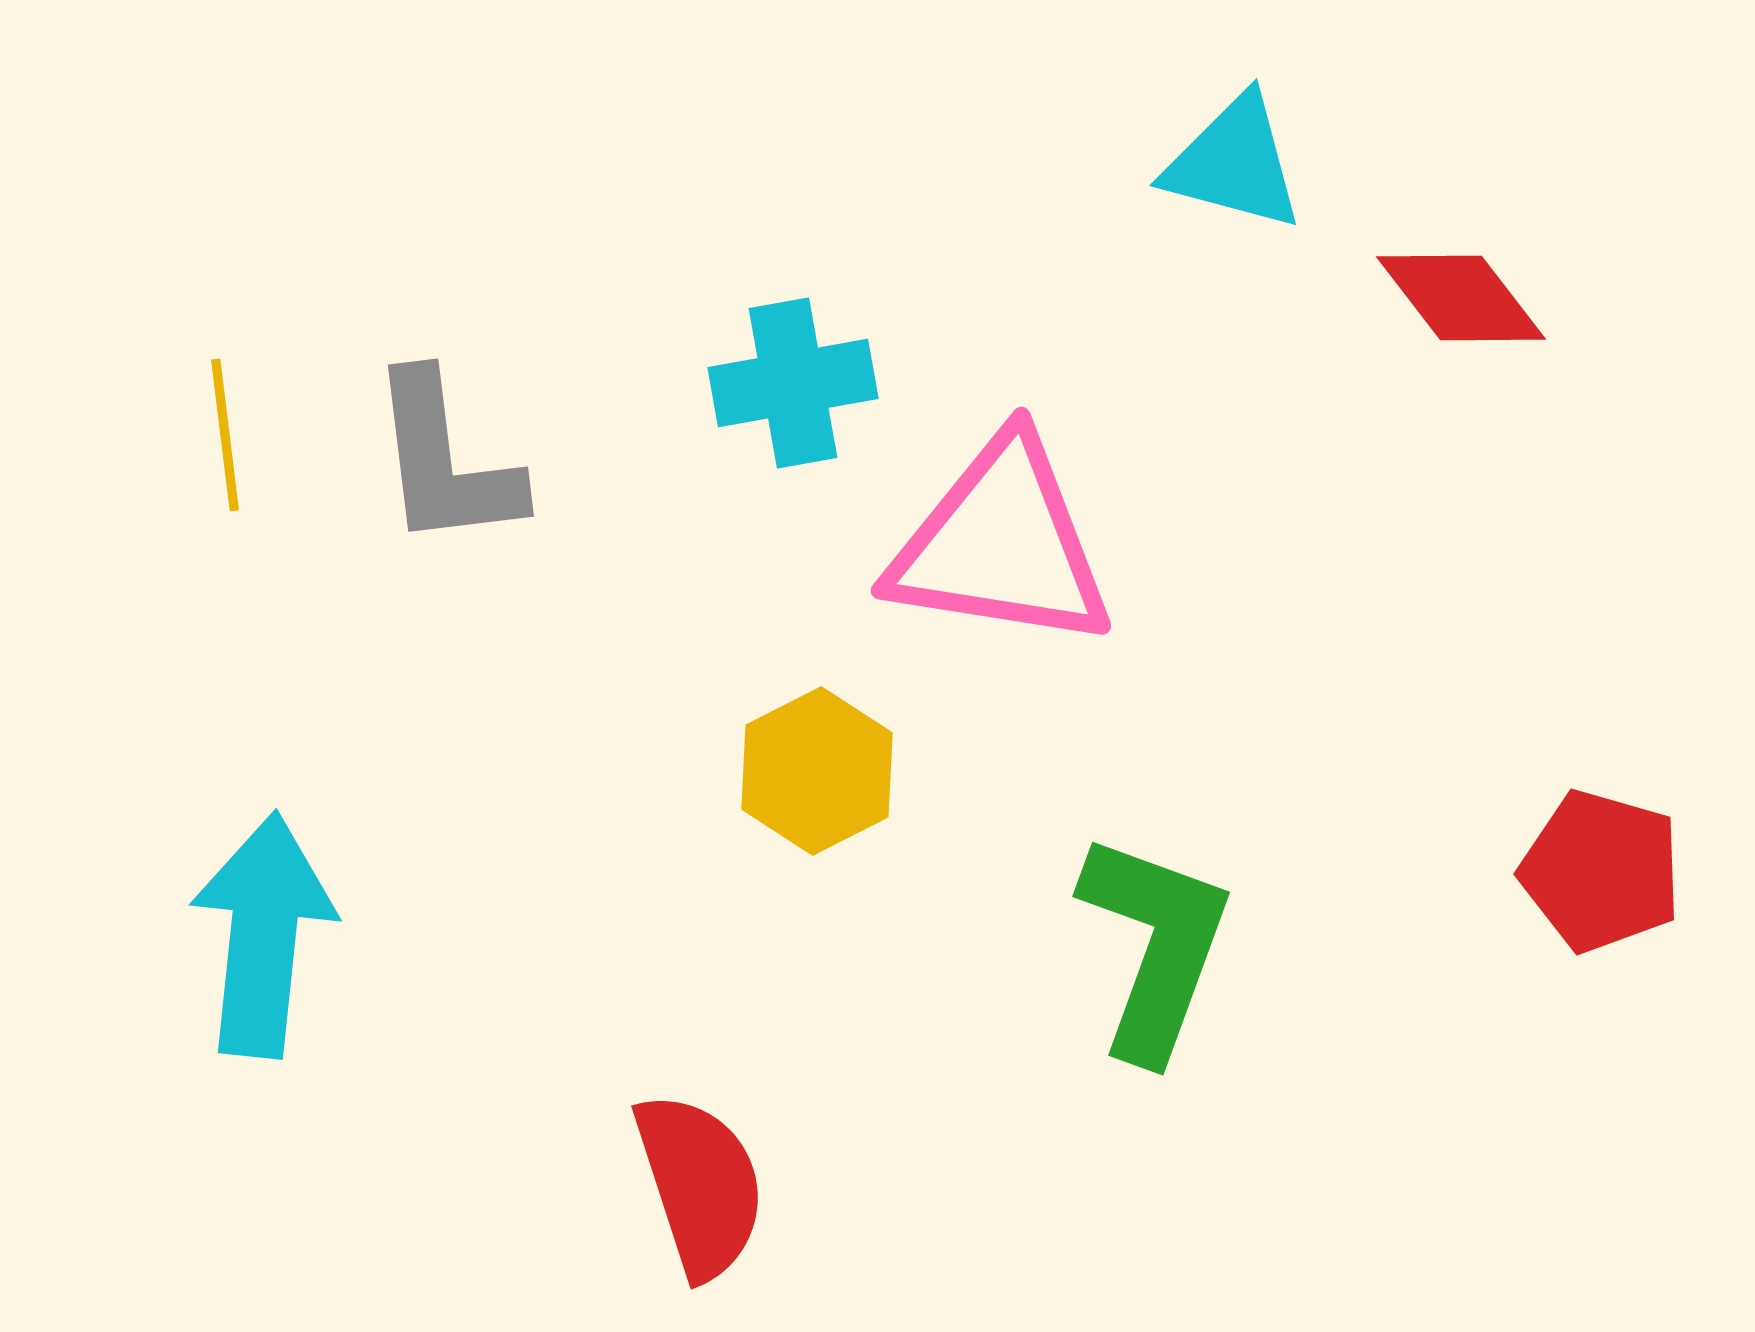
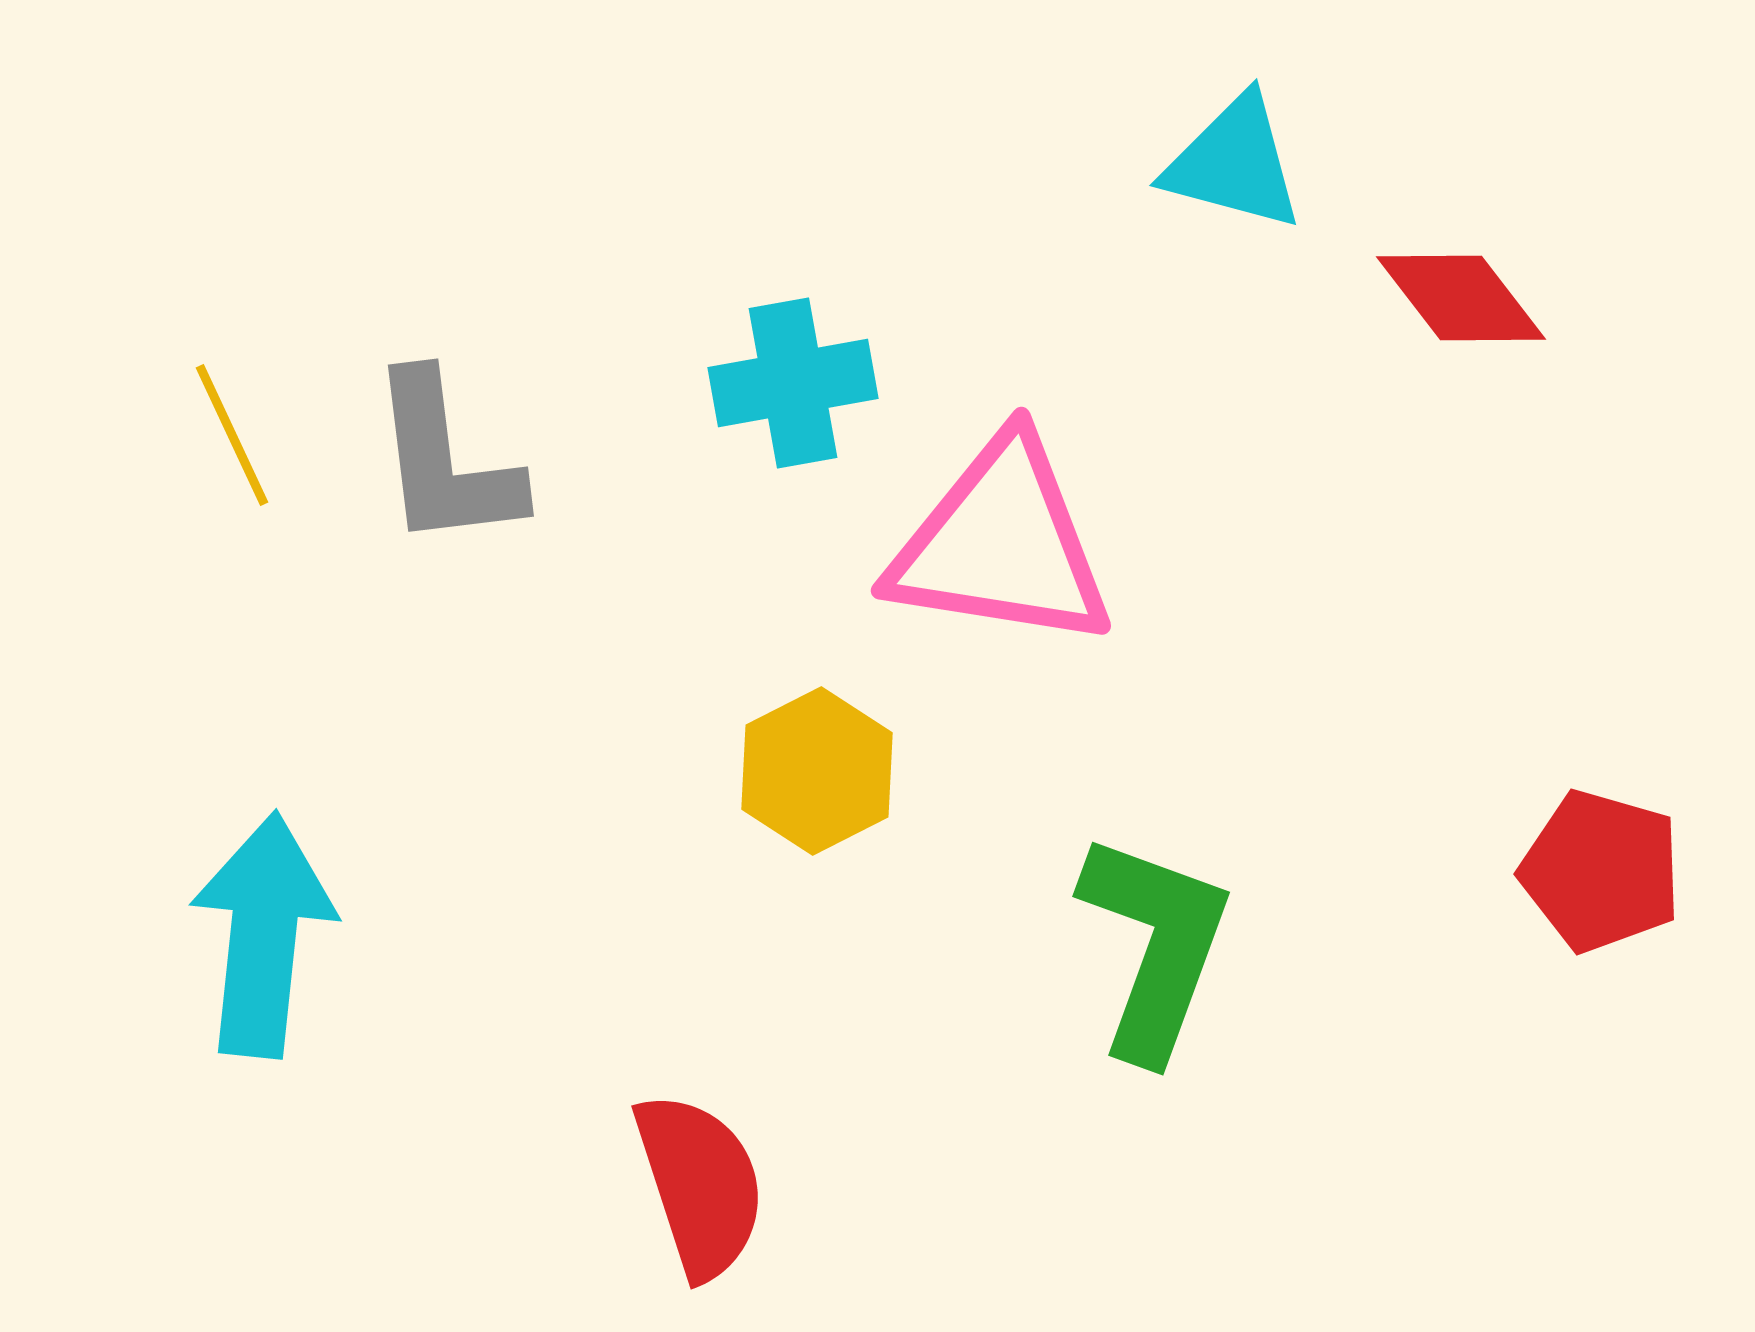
yellow line: moved 7 px right; rotated 18 degrees counterclockwise
